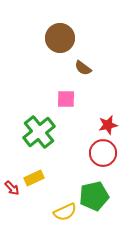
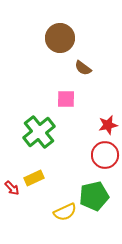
red circle: moved 2 px right, 2 px down
